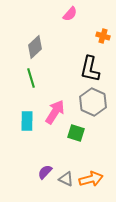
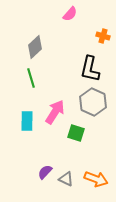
orange arrow: moved 5 px right; rotated 35 degrees clockwise
